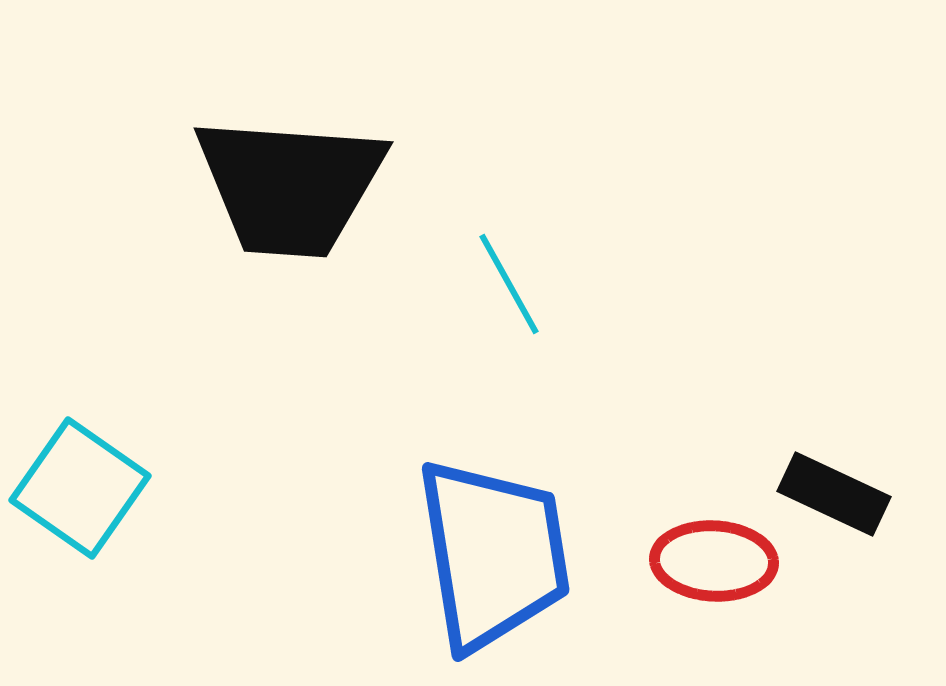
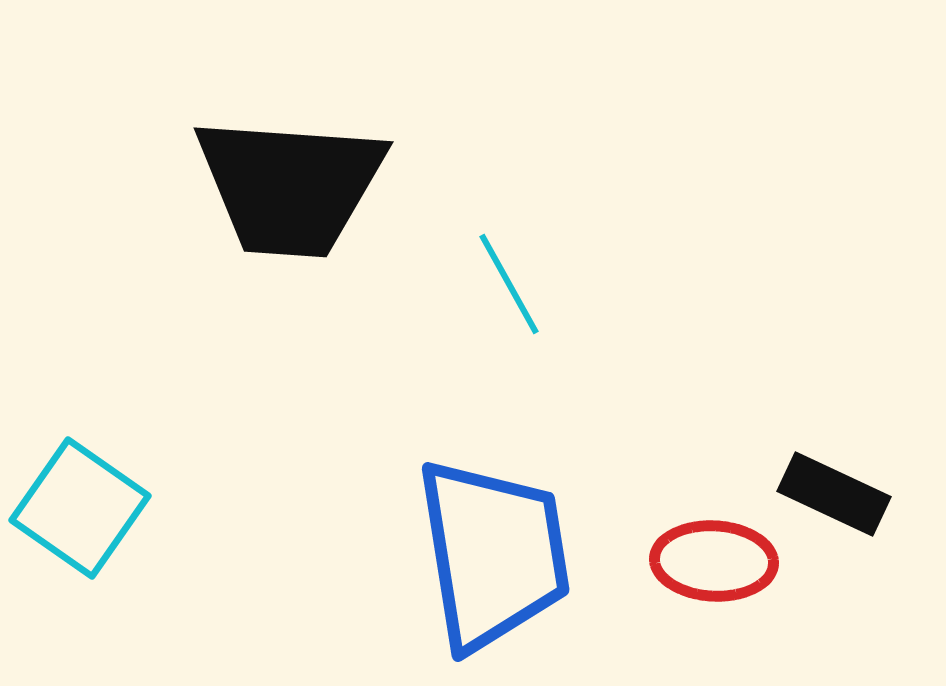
cyan square: moved 20 px down
